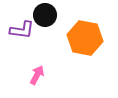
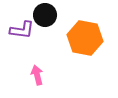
pink arrow: rotated 42 degrees counterclockwise
